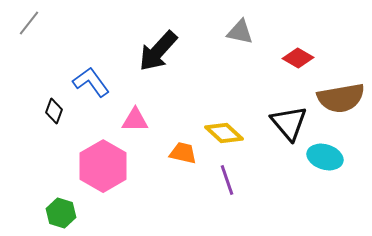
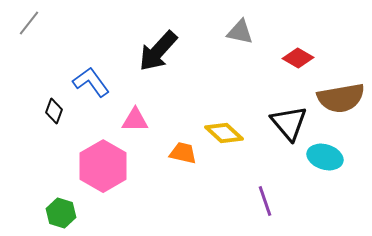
purple line: moved 38 px right, 21 px down
